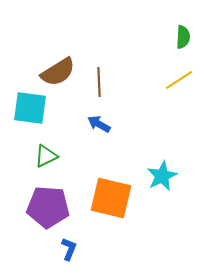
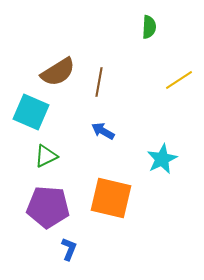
green semicircle: moved 34 px left, 10 px up
brown line: rotated 12 degrees clockwise
cyan square: moved 1 px right, 4 px down; rotated 15 degrees clockwise
blue arrow: moved 4 px right, 7 px down
cyan star: moved 17 px up
